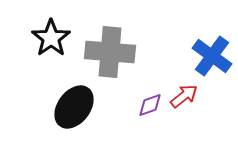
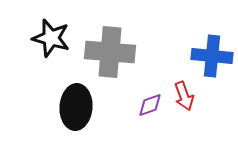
black star: rotated 21 degrees counterclockwise
blue cross: rotated 30 degrees counterclockwise
red arrow: rotated 108 degrees clockwise
black ellipse: moved 2 px right; rotated 33 degrees counterclockwise
